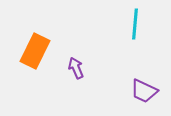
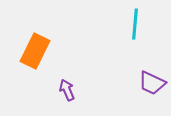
purple arrow: moved 9 px left, 22 px down
purple trapezoid: moved 8 px right, 8 px up
